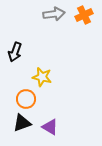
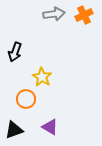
yellow star: rotated 18 degrees clockwise
black triangle: moved 8 px left, 7 px down
